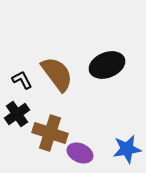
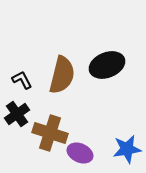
brown semicircle: moved 5 px right, 1 px down; rotated 51 degrees clockwise
